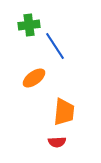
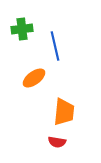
green cross: moved 7 px left, 4 px down
blue line: rotated 20 degrees clockwise
red semicircle: rotated 12 degrees clockwise
